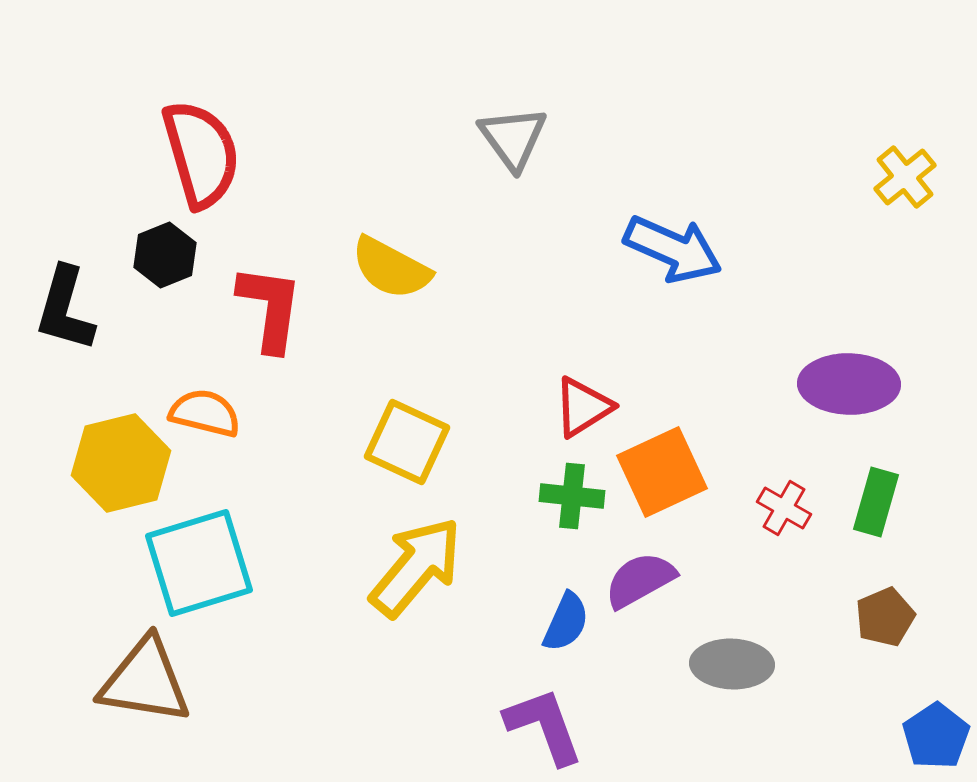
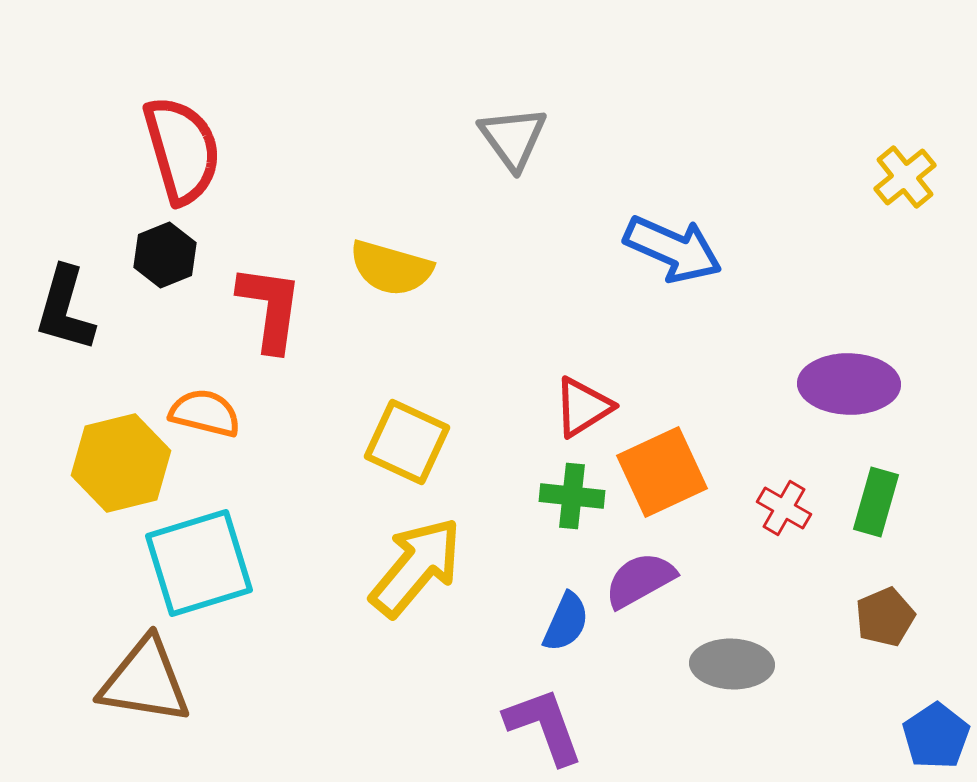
red semicircle: moved 19 px left, 4 px up
yellow semicircle: rotated 12 degrees counterclockwise
